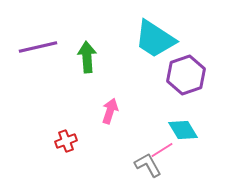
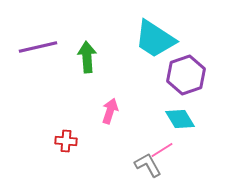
cyan diamond: moved 3 px left, 11 px up
red cross: rotated 25 degrees clockwise
